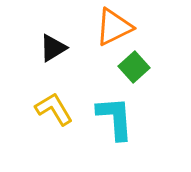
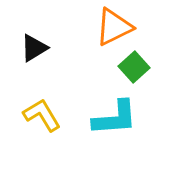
black triangle: moved 19 px left
yellow L-shape: moved 12 px left, 6 px down
cyan L-shape: rotated 90 degrees clockwise
